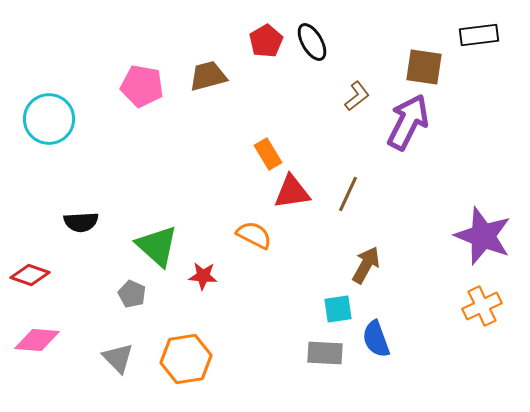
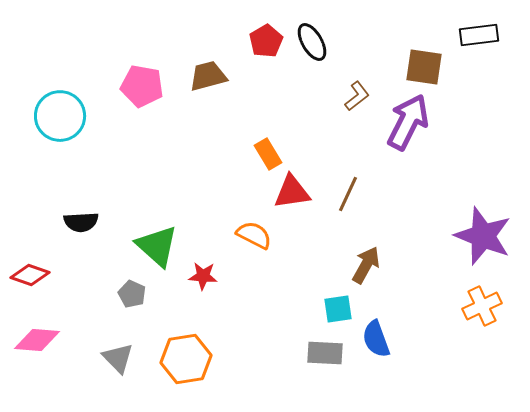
cyan circle: moved 11 px right, 3 px up
